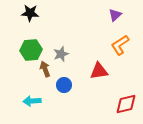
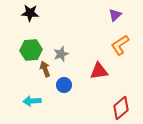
red diamond: moved 5 px left, 4 px down; rotated 25 degrees counterclockwise
